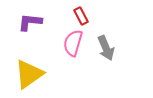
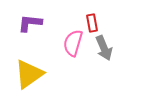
red rectangle: moved 11 px right, 7 px down; rotated 18 degrees clockwise
purple L-shape: moved 1 px down
gray arrow: moved 2 px left
